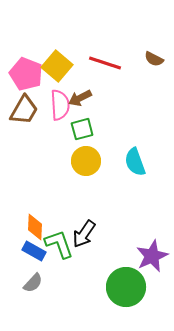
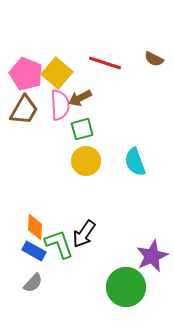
yellow square: moved 7 px down
